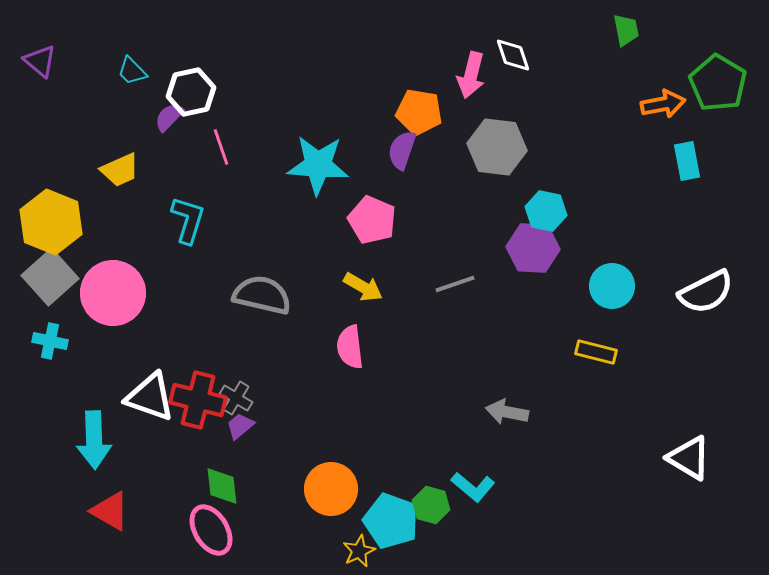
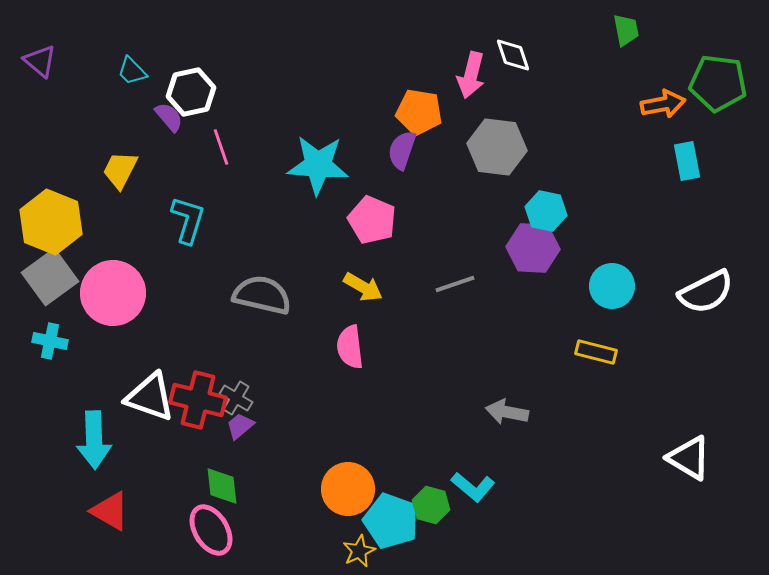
green pentagon at (718, 83): rotated 24 degrees counterclockwise
purple semicircle at (169, 117): rotated 96 degrees clockwise
yellow trapezoid at (120, 170): rotated 141 degrees clockwise
gray square at (50, 277): rotated 6 degrees clockwise
orange circle at (331, 489): moved 17 px right
